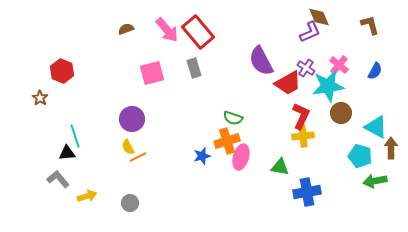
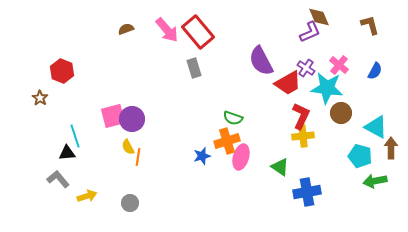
pink square: moved 39 px left, 43 px down
cyan star: moved 1 px left, 2 px down; rotated 16 degrees clockwise
orange line: rotated 54 degrees counterclockwise
green triangle: rotated 24 degrees clockwise
